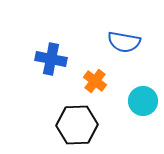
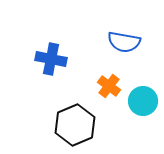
orange cross: moved 14 px right, 5 px down
black hexagon: moved 2 px left; rotated 21 degrees counterclockwise
